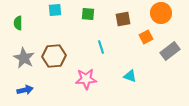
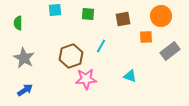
orange circle: moved 3 px down
orange square: rotated 24 degrees clockwise
cyan line: moved 1 px up; rotated 48 degrees clockwise
brown hexagon: moved 17 px right; rotated 15 degrees counterclockwise
blue arrow: rotated 21 degrees counterclockwise
